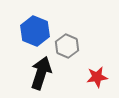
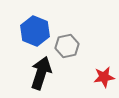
gray hexagon: rotated 25 degrees clockwise
red star: moved 7 px right
